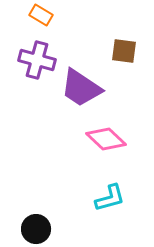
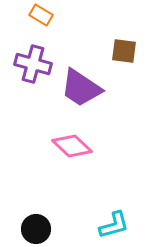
purple cross: moved 4 px left, 4 px down
pink diamond: moved 34 px left, 7 px down
cyan L-shape: moved 4 px right, 27 px down
